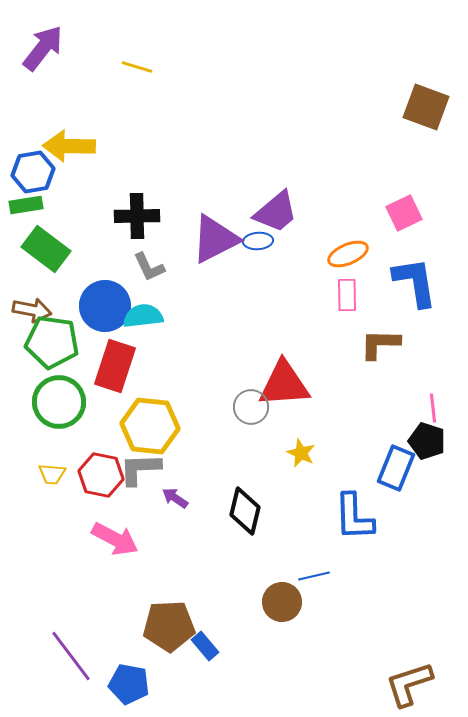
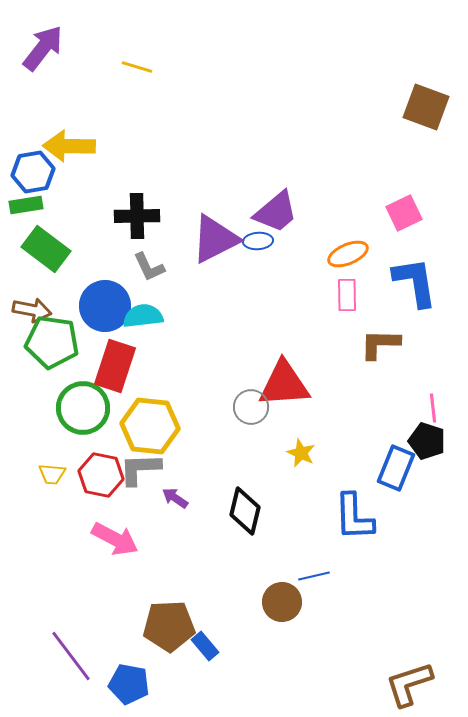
green circle at (59, 402): moved 24 px right, 6 px down
